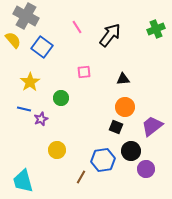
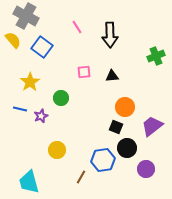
green cross: moved 27 px down
black arrow: rotated 140 degrees clockwise
black triangle: moved 11 px left, 3 px up
blue line: moved 4 px left
purple star: moved 3 px up
black circle: moved 4 px left, 3 px up
cyan trapezoid: moved 6 px right, 1 px down
